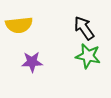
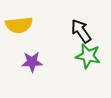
black arrow: moved 3 px left, 3 px down
